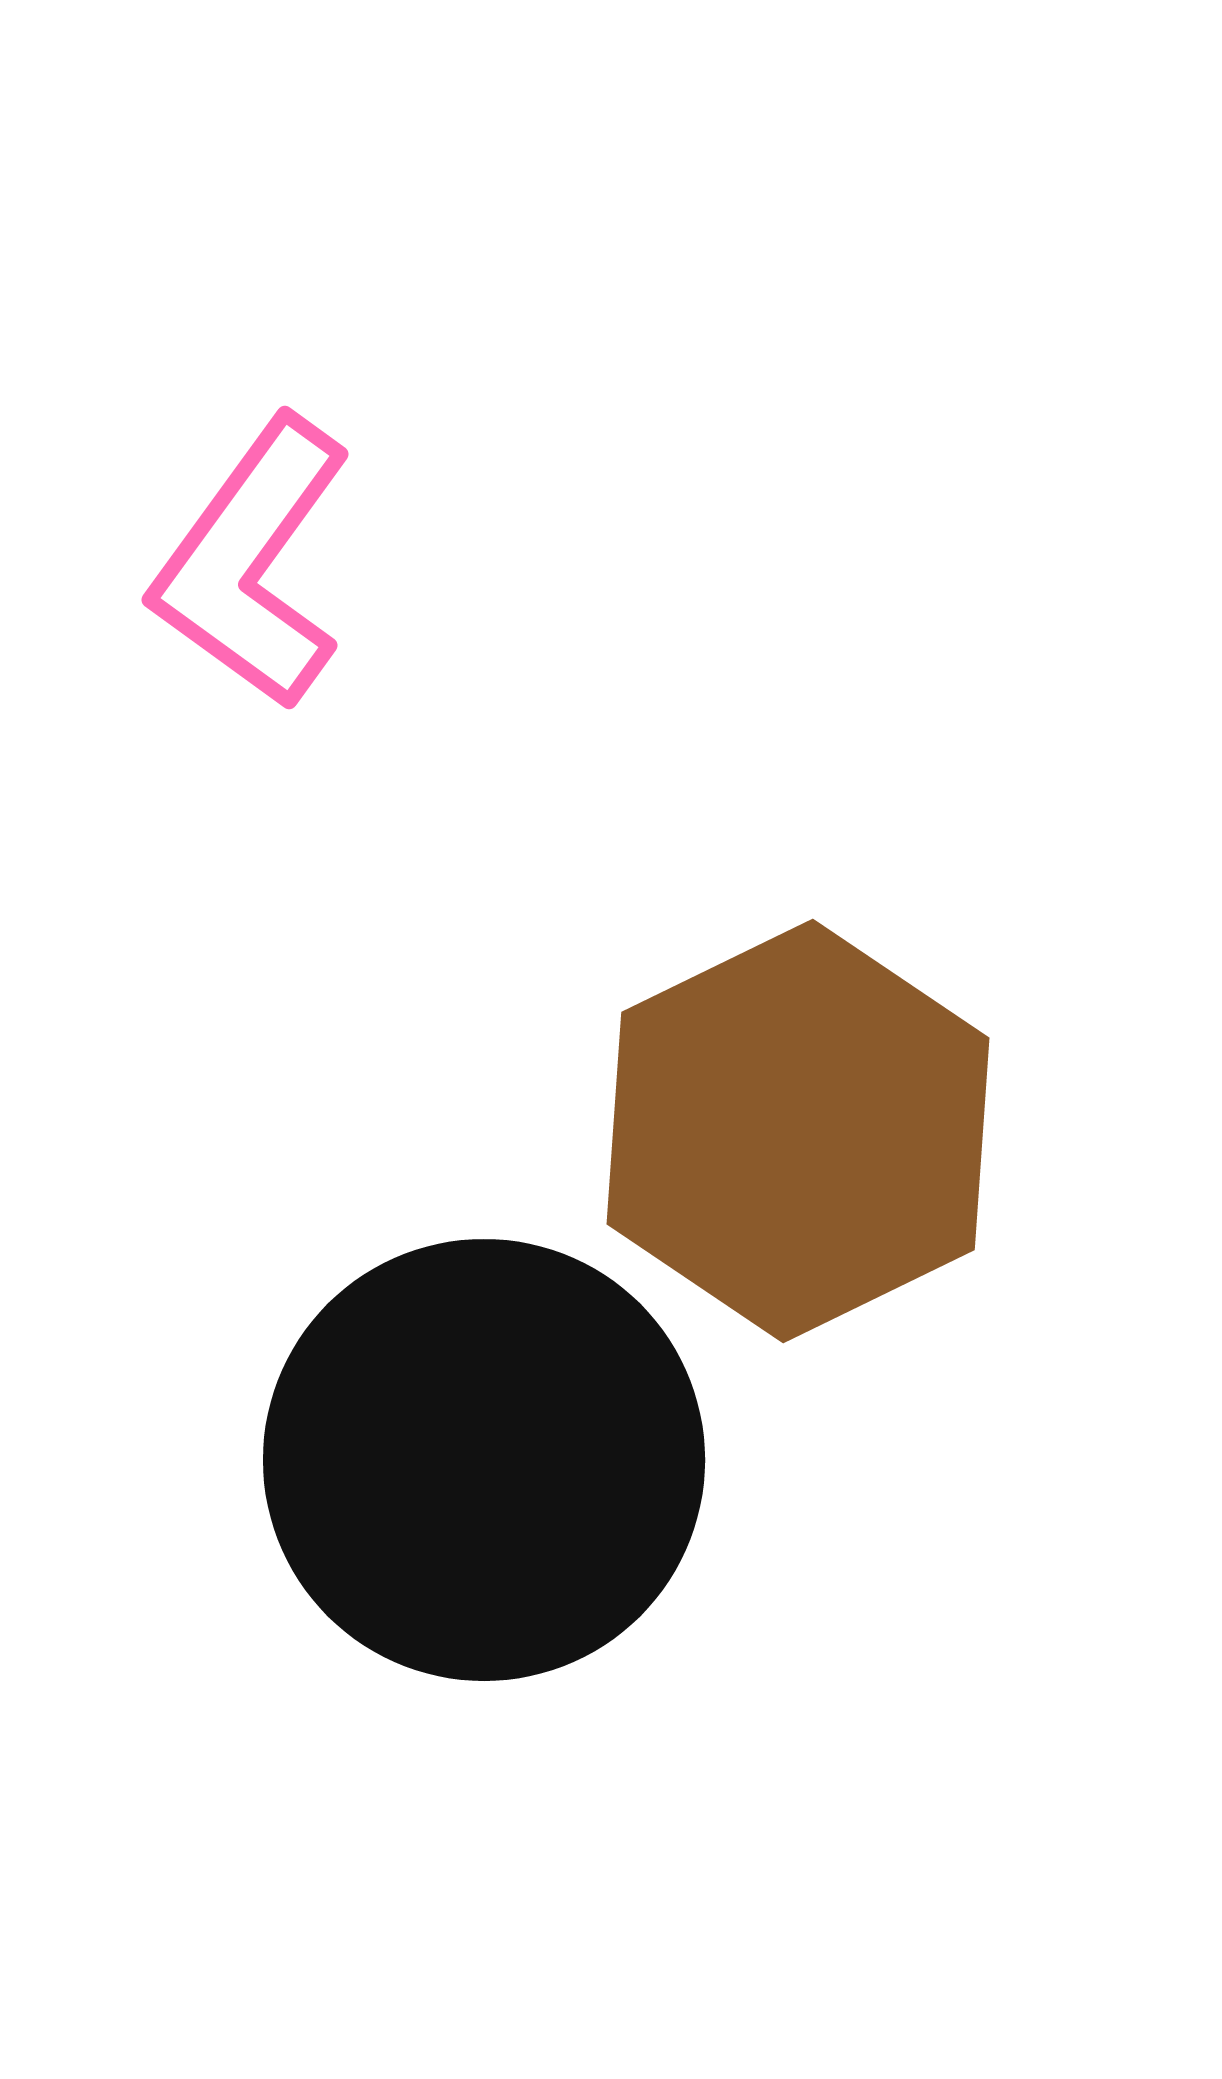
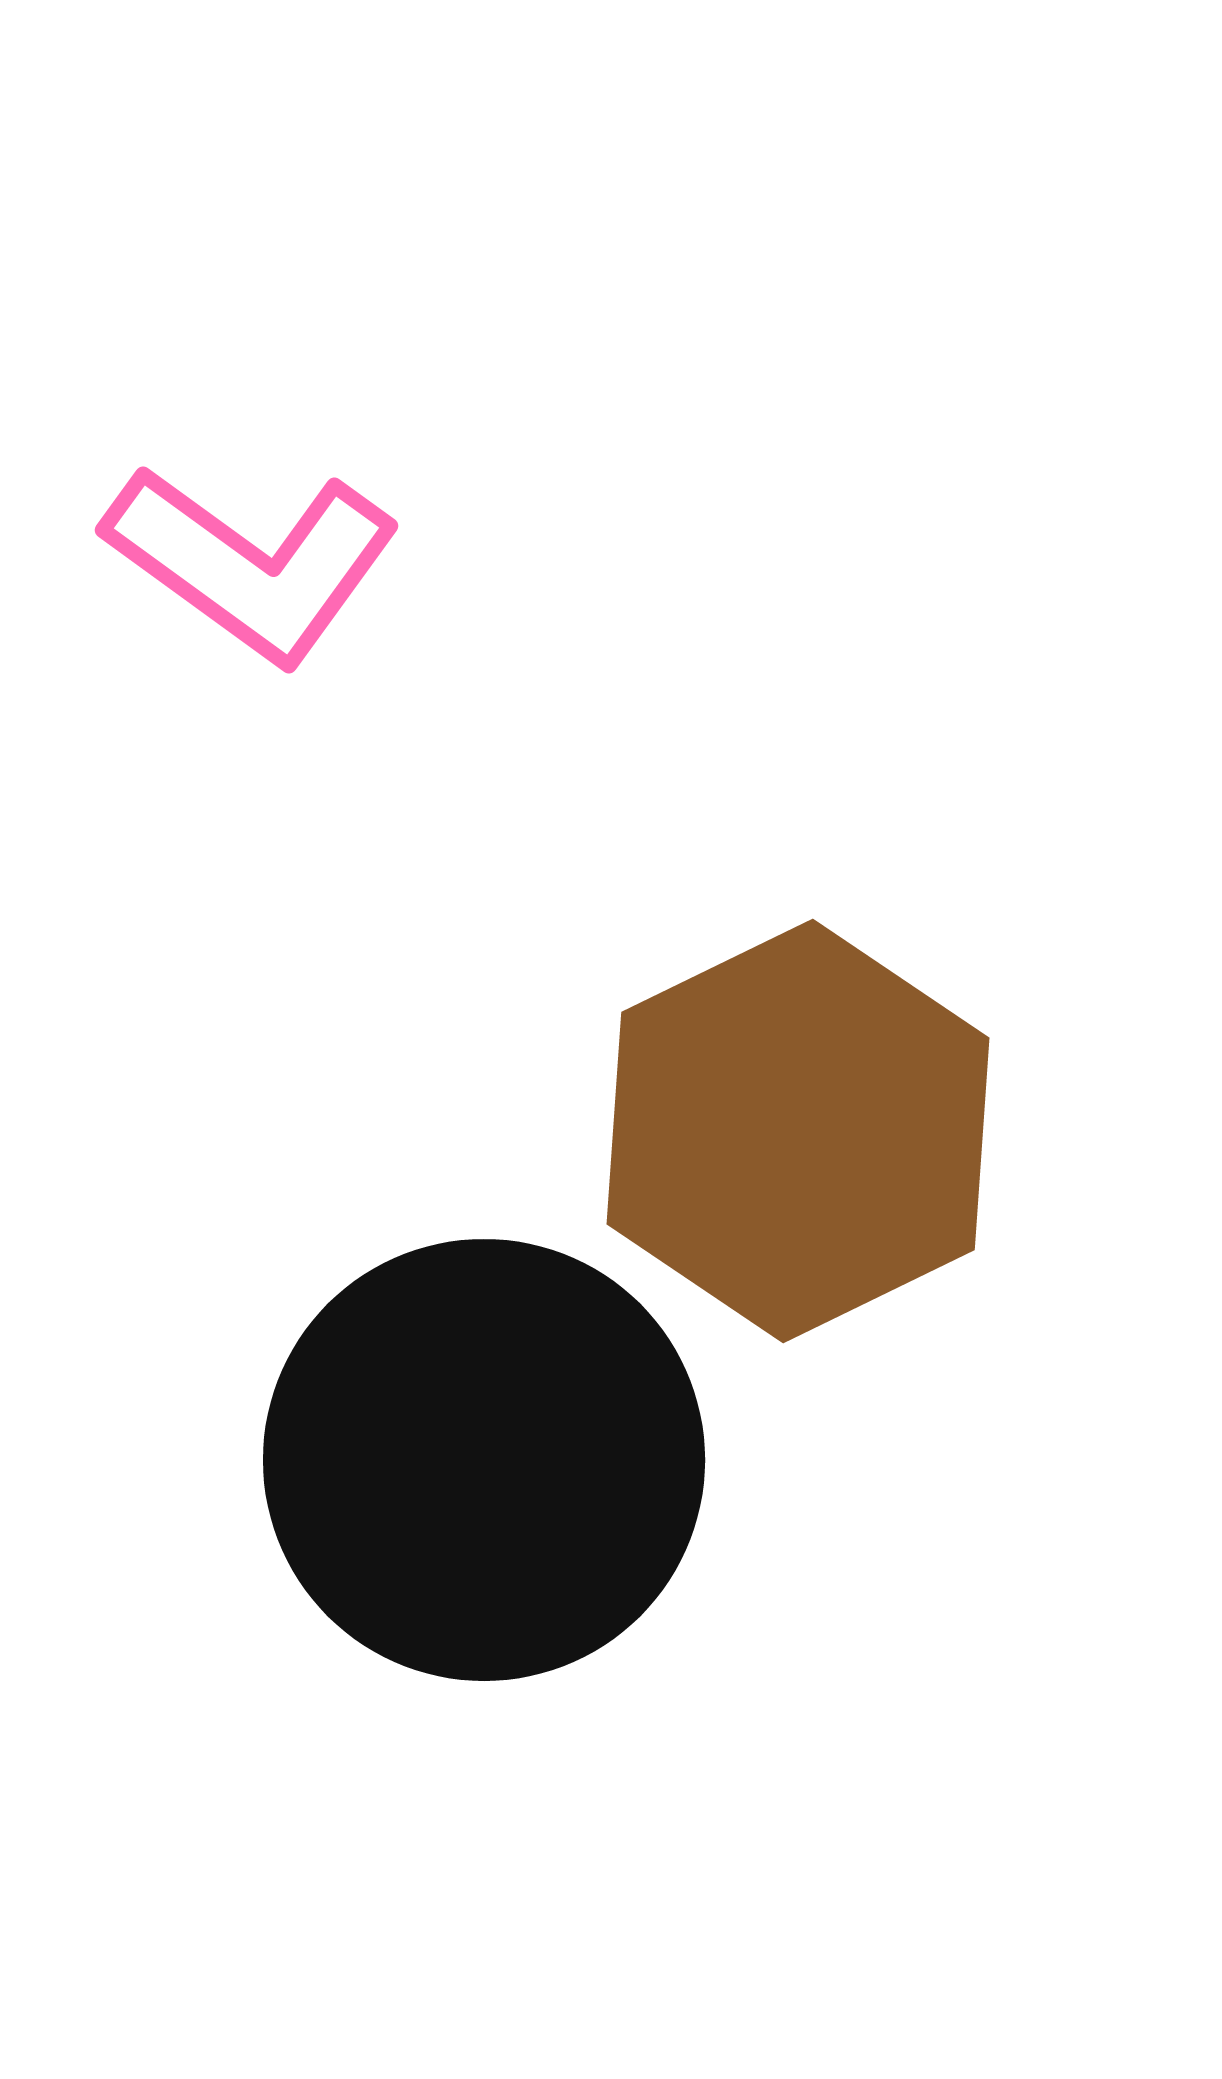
pink L-shape: rotated 90 degrees counterclockwise
